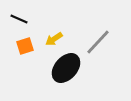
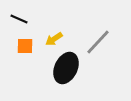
orange square: rotated 18 degrees clockwise
black ellipse: rotated 16 degrees counterclockwise
